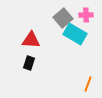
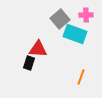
gray square: moved 3 px left, 1 px down
cyan rectangle: rotated 10 degrees counterclockwise
red triangle: moved 7 px right, 9 px down
orange line: moved 7 px left, 7 px up
